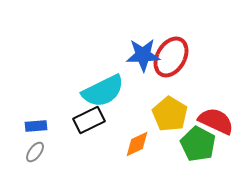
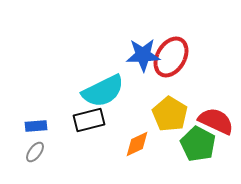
black rectangle: rotated 12 degrees clockwise
